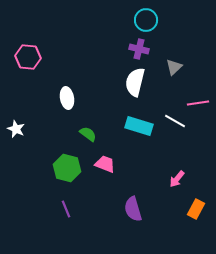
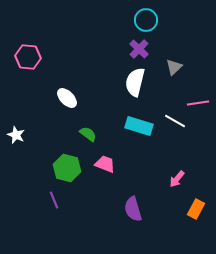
purple cross: rotated 30 degrees clockwise
white ellipse: rotated 35 degrees counterclockwise
white star: moved 6 px down
purple line: moved 12 px left, 9 px up
